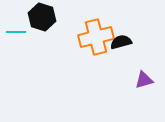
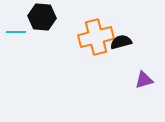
black hexagon: rotated 12 degrees counterclockwise
